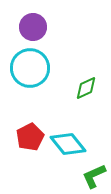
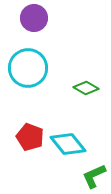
purple circle: moved 1 px right, 9 px up
cyan circle: moved 2 px left
green diamond: rotated 55 degrees clockwise
red pentagon: rotated 24 degrees counterclockwise
